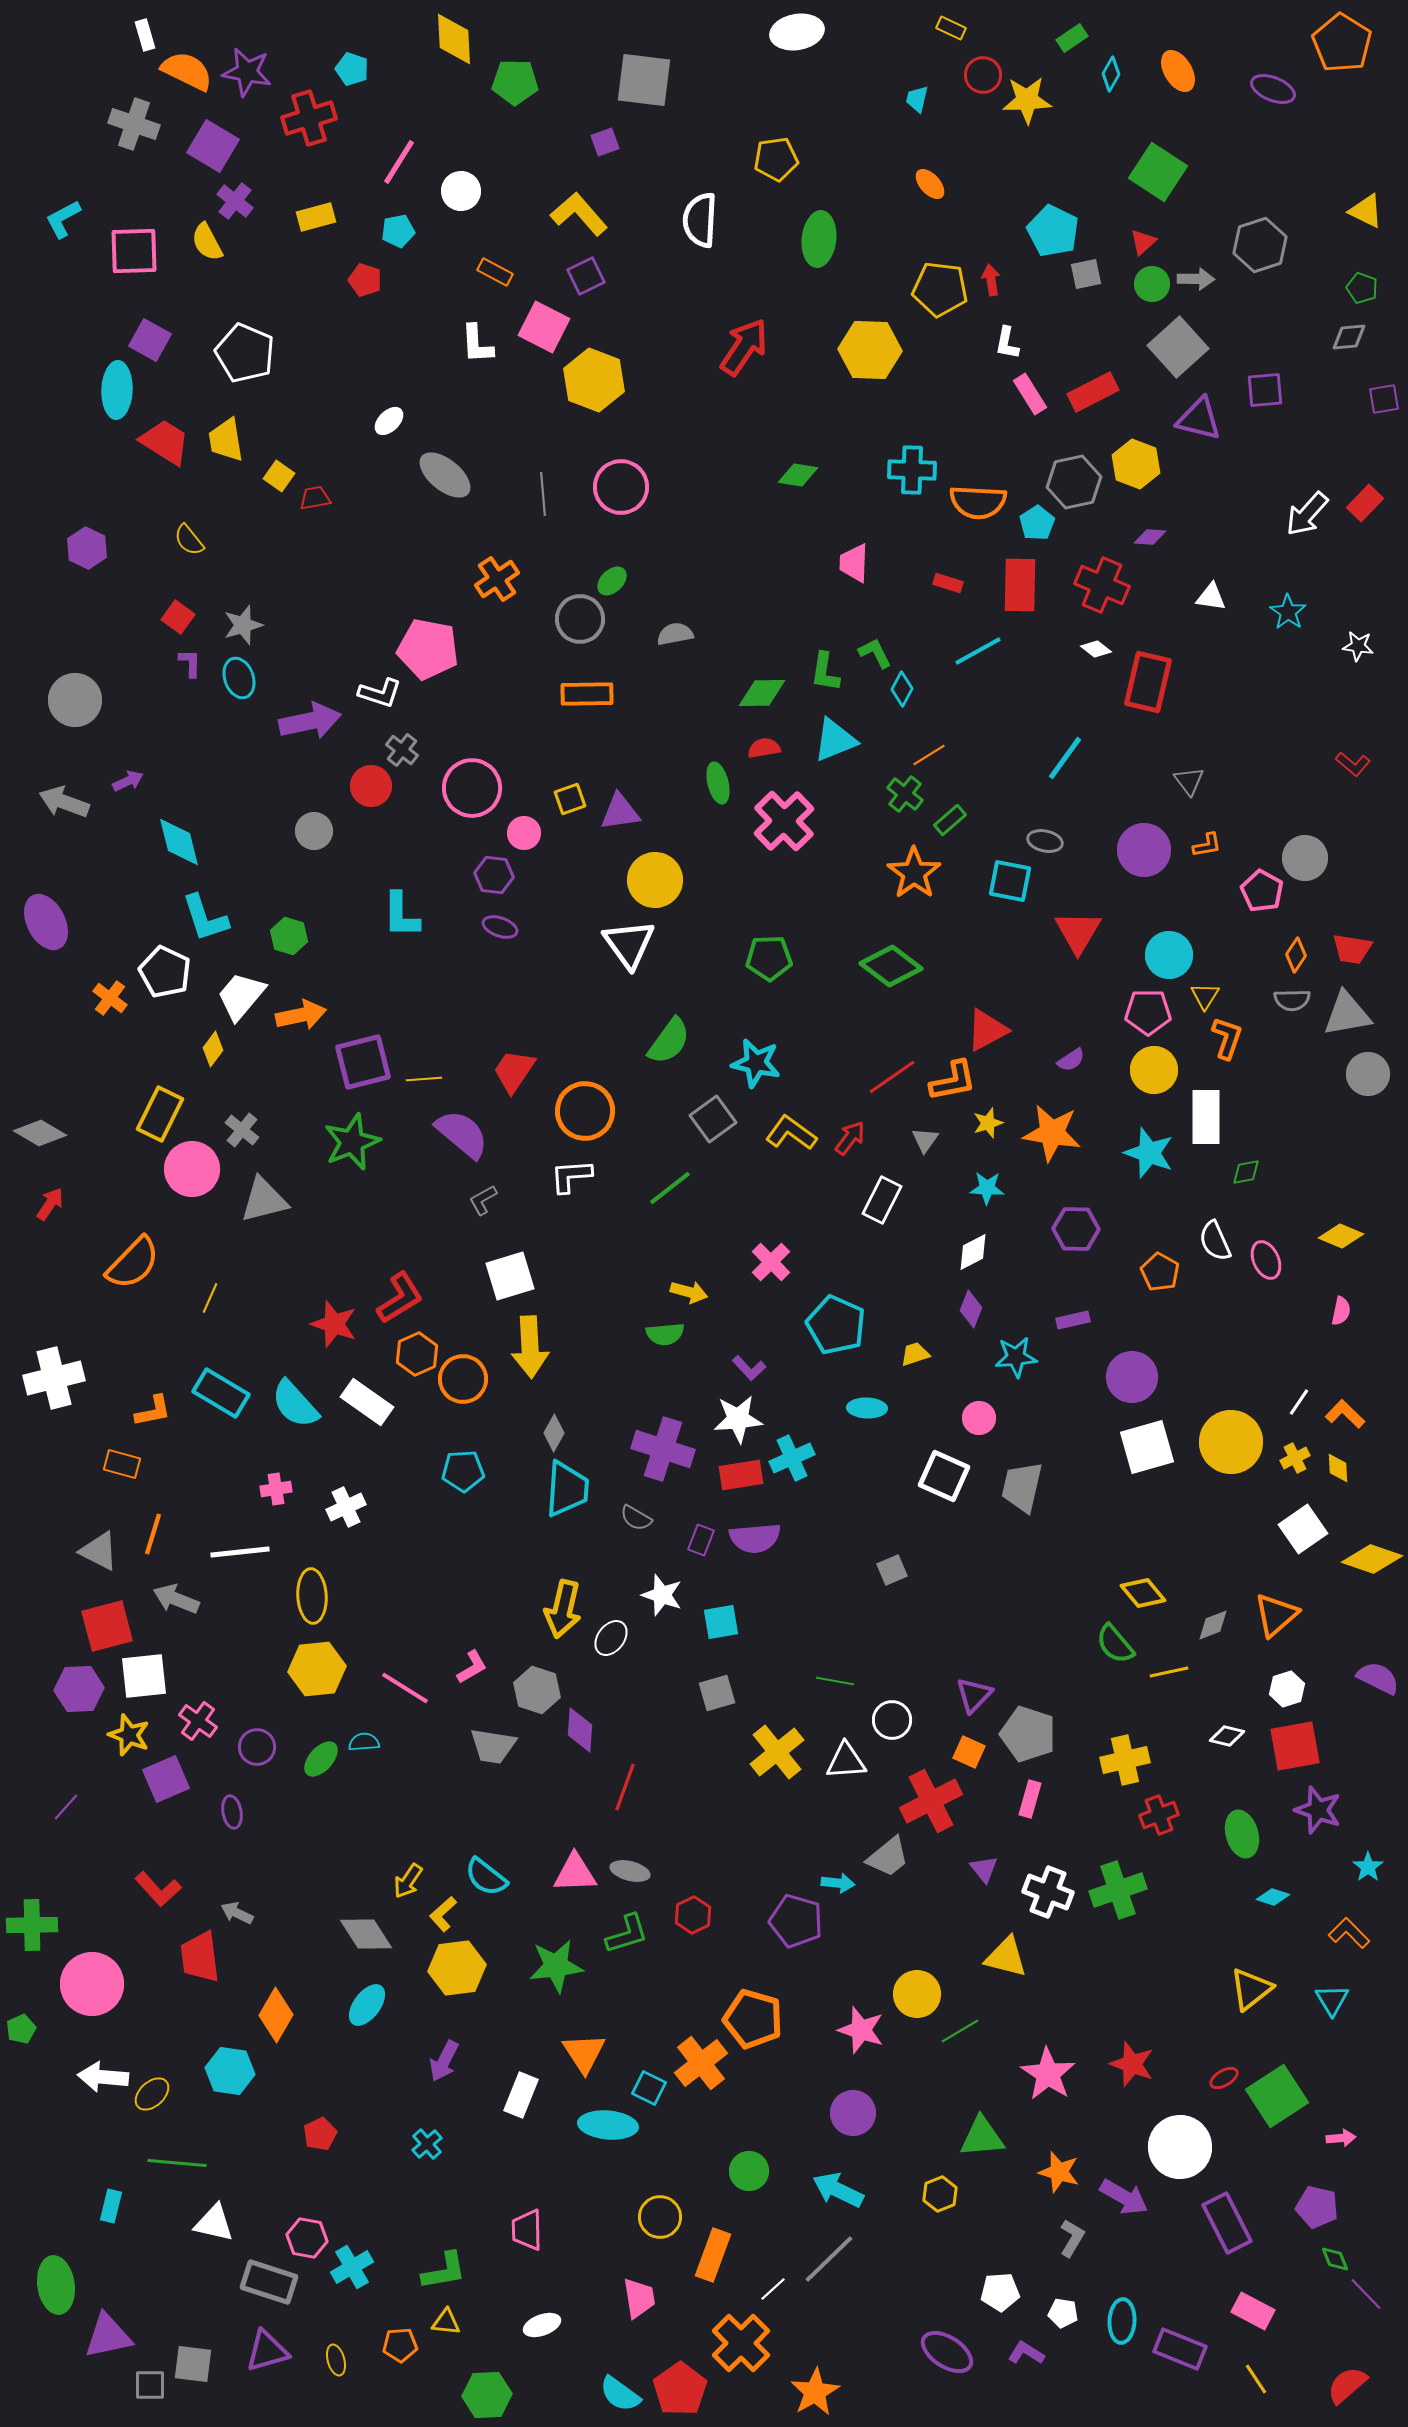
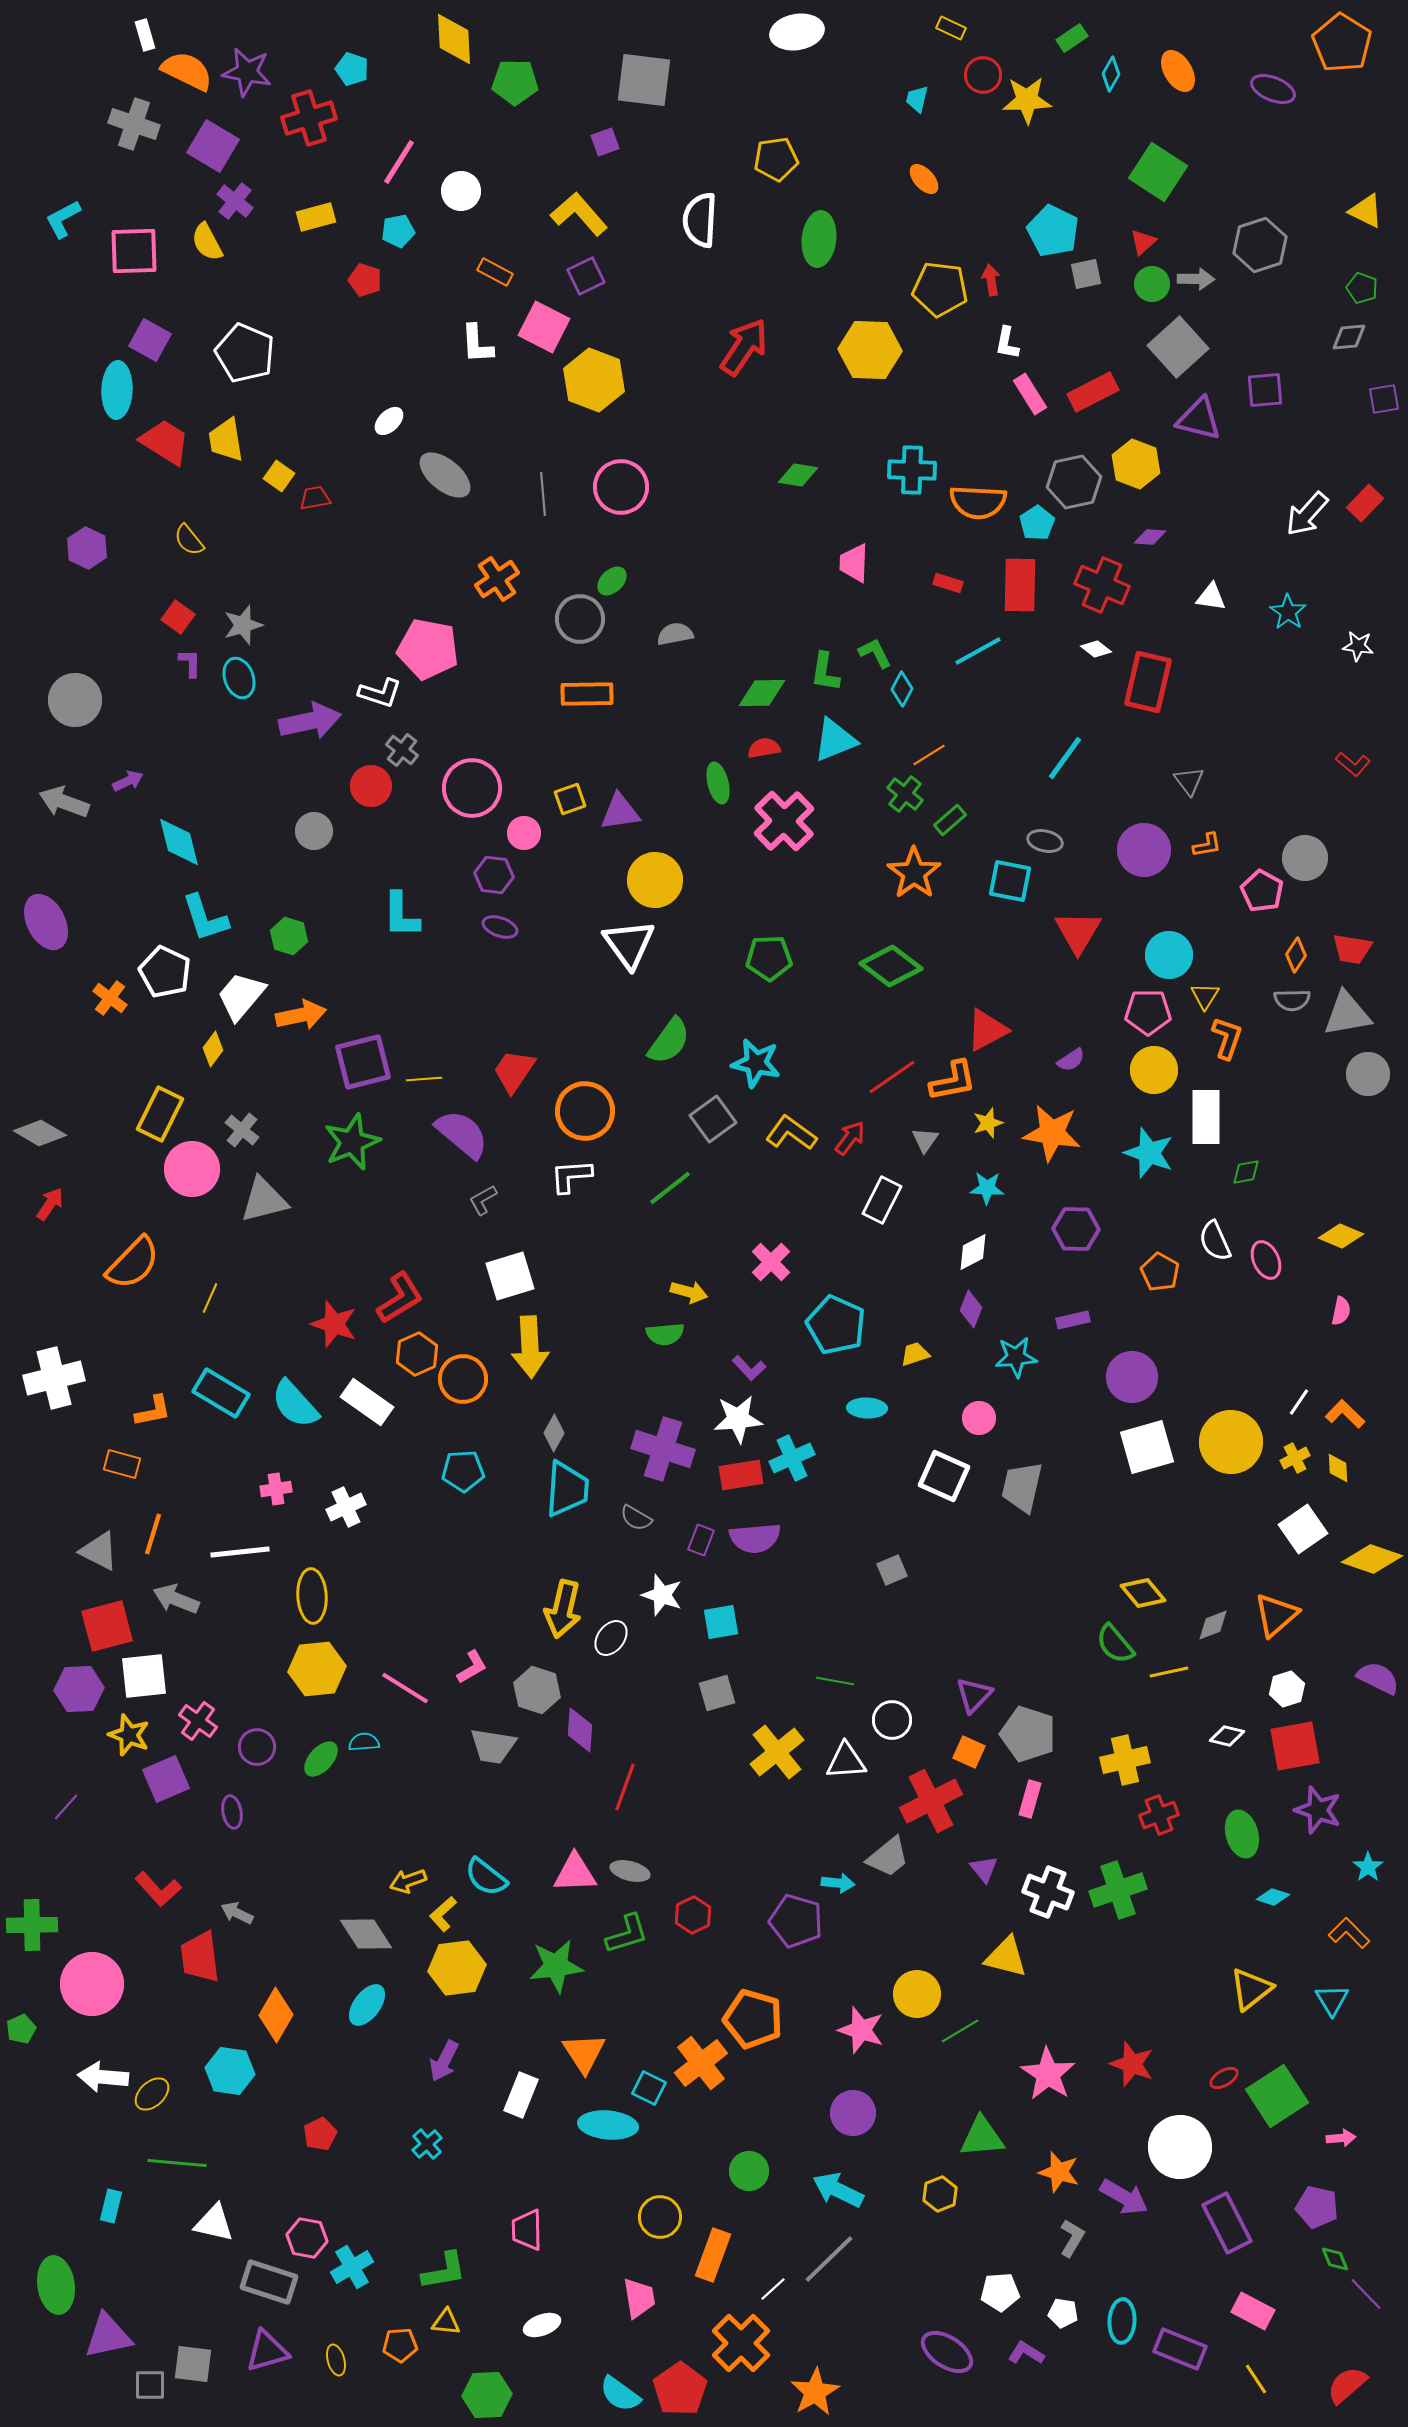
orange ellipse at (930, 184): moved 6 px left, 5 px up
yellow arrow at (408, 1881): rotated 36 degrees clockwise
